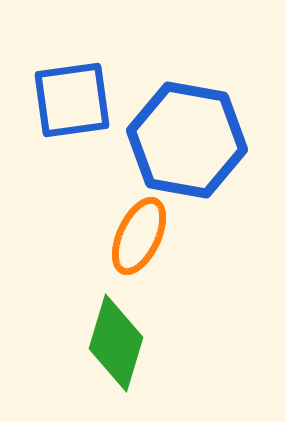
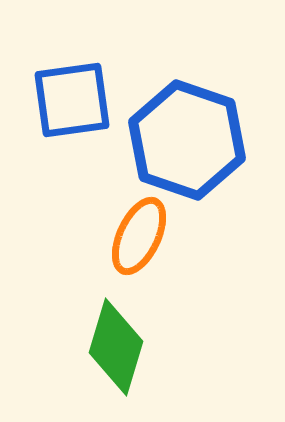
blue hexagon: rotated 9 degrees clockwise
green diamond: moved 4 px down
